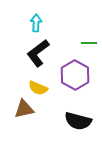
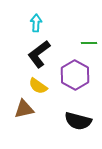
black L-shape: moved 1 px right, 1 px down
yellow semicircle: moved 2 px up; rotated 12 degrees clockwise
